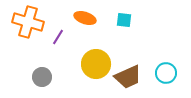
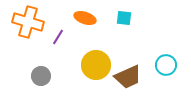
cyan square: moved 2 px up
yellow circle: moved 1 px down
cyan circle: moved 8 px up
gray circle: moved 1 px left, 1 px up
